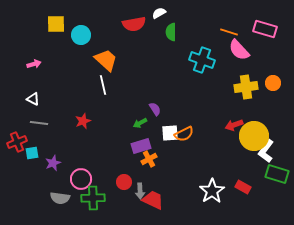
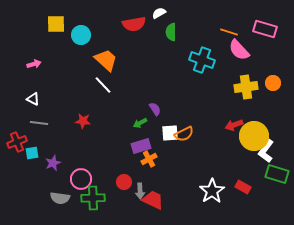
white line: rotated 30 degrees counterclockwise
red star: rotated 28 degrees clockwise
